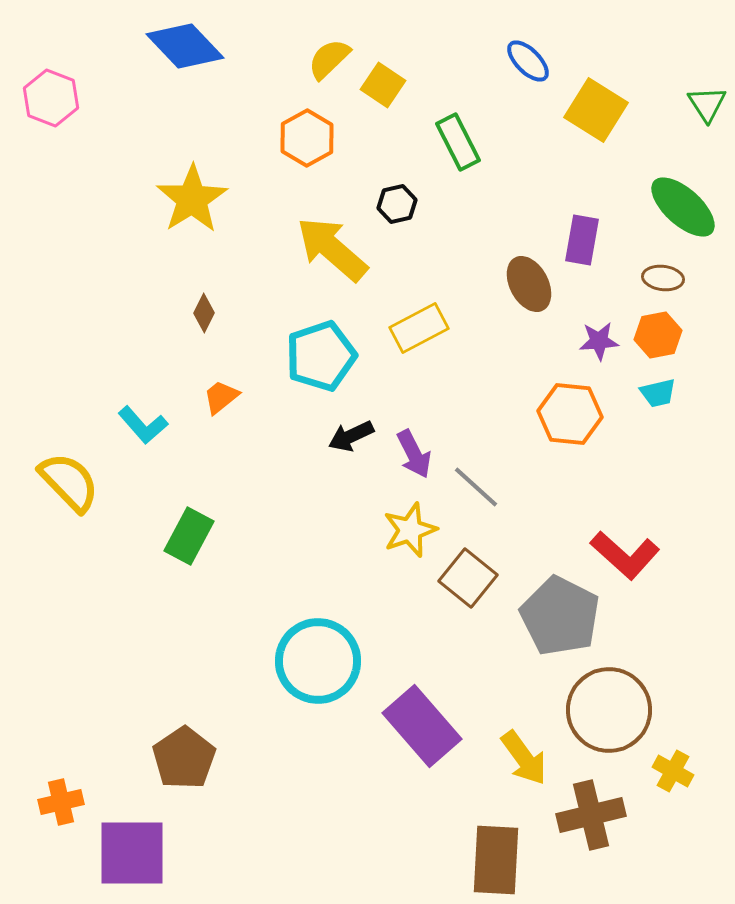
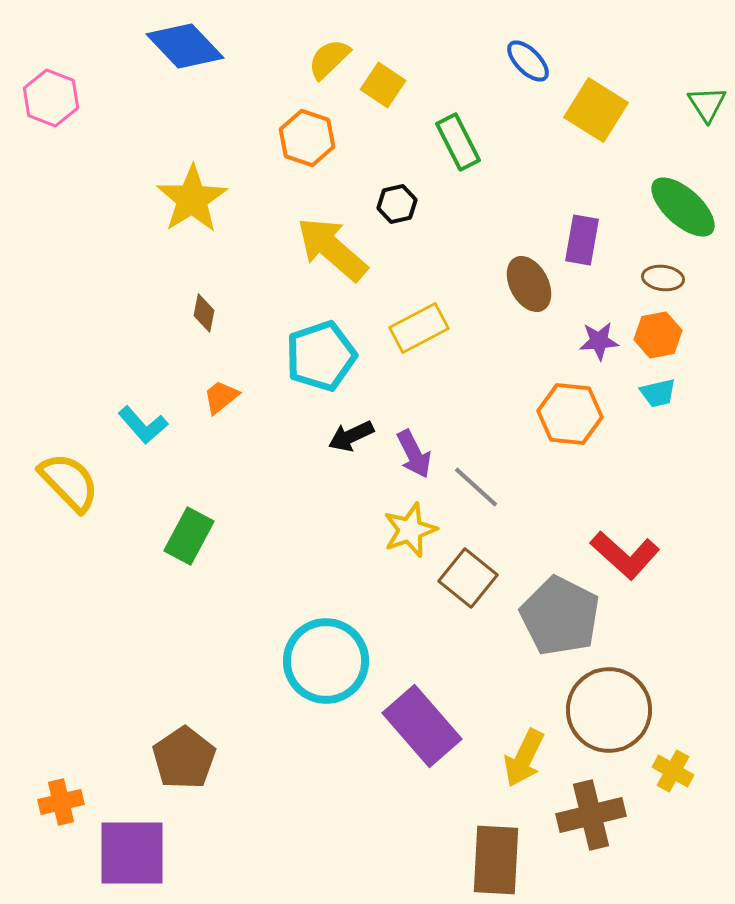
orange hexagon at (307, 138): rotated 12 degrees counterclockwise
brown diamond at (204, 313): rotated 15 degrees counterclockwise
cyan circle at (318, 661): moved 8 px right
yellow arrow at (524, 758): rotated 62 degrees clockwise
